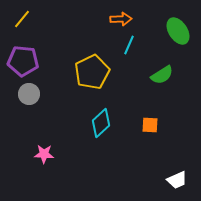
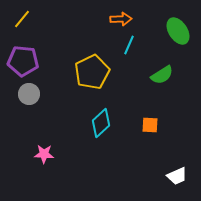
white trapezoid: moved 4 px up
